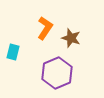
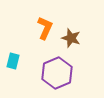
orange L-shape: rotated 10 degrees counterclockwise
cyan rectangle: moved 9 px down
